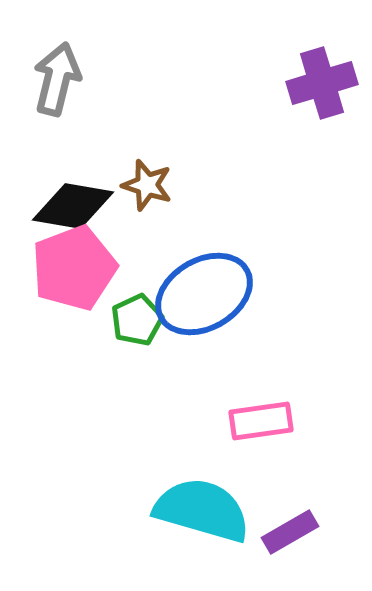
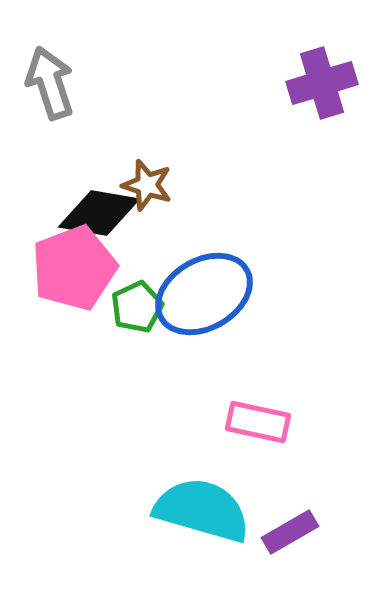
gray arrow: moved 7 px left, 4 px down; rotated 32 degrees counterclockwise
black diamond: moved 26 px right, 7 px down
green pentagon: moved 13 px up
pink rectangle: moved 3 px left, 1 px down; rotated 20 degrees clockwise
